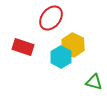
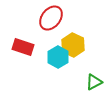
cyan hexagon: moved 3 px left
green triangle: rotated 42 degrees counterclockwise
